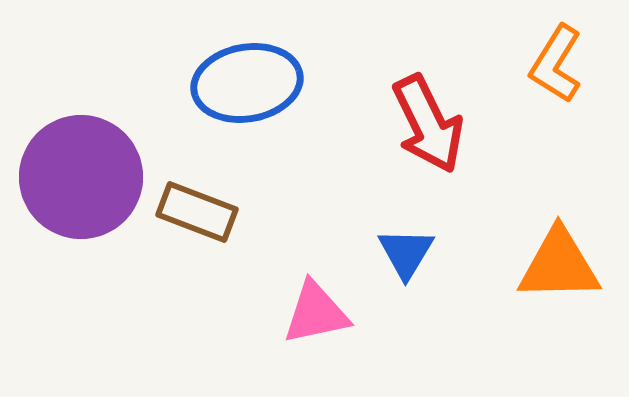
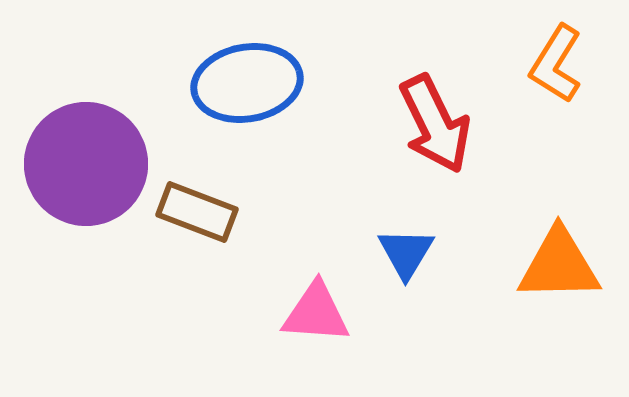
red arrow: moved 7 px right
purple circle: moved 5 px right, 13 px up
pink triangle: rotated 16 degrees clockwise
